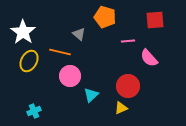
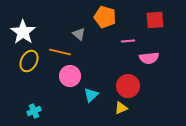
pink semicircle: rotated 54 degrees counterclockwise
